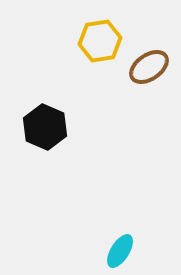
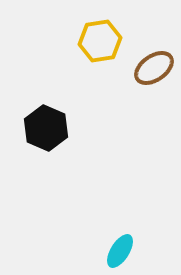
brown ellipse: moved 5 px right, 1 px down
black hexagon: moved 1 px right, 1 px down
